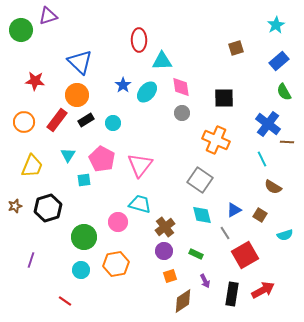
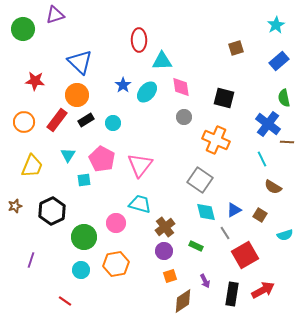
purple triangle at (48, 16): moved 7 px right, 1 px up
green circle at (21, 30): moved 2 px right, 1 px up
green semicircle at (284, 92): moved 6 px down; rotated 18 degrees clockwise
black square at (224, 98): rotated 15 degrees clockwise
gray circle at (182, 113): moved 2 px right, 4 px down
black hexagon at (48, 208): moved 4 px right, 3 px down; rotated 8 degrees counterclockwise
cyan diamond at (202, 215): moved 4 px right, 3 px up
pink circle at (118, 222): moved 2 px left, 1 px down
green rectangle at (196, 254): moved 8 px up
